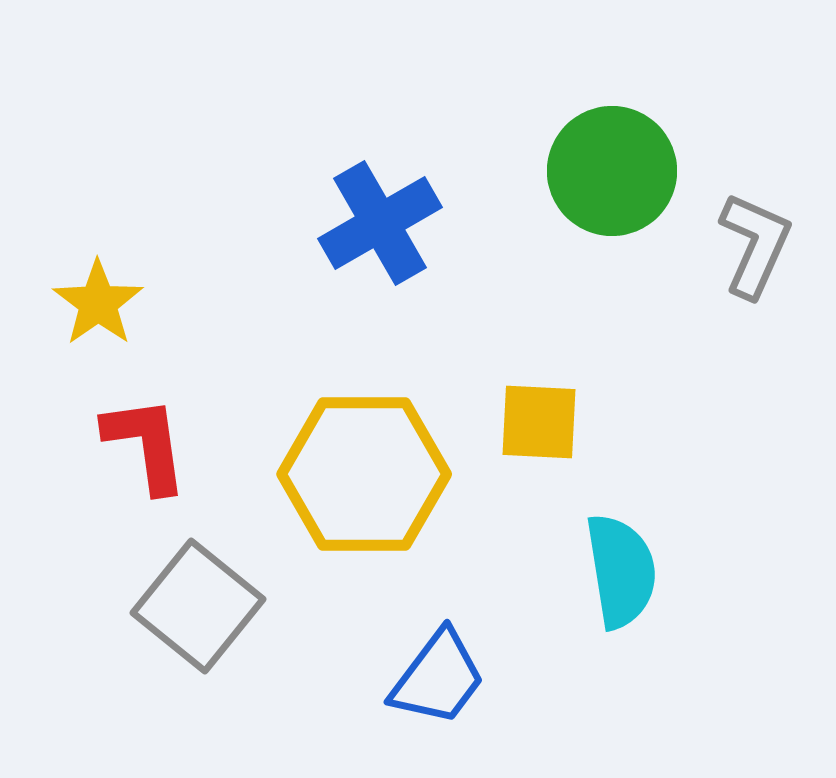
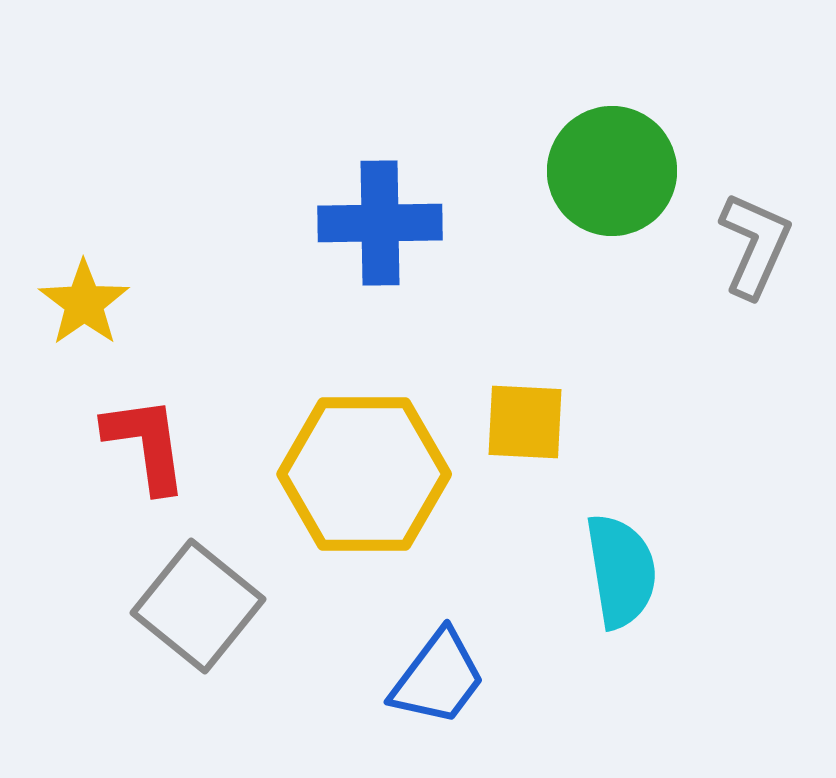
blue cross: rotated 29 degrees clockwise
yellow star: moved 14 px left
yellow square: moved 14 px left
